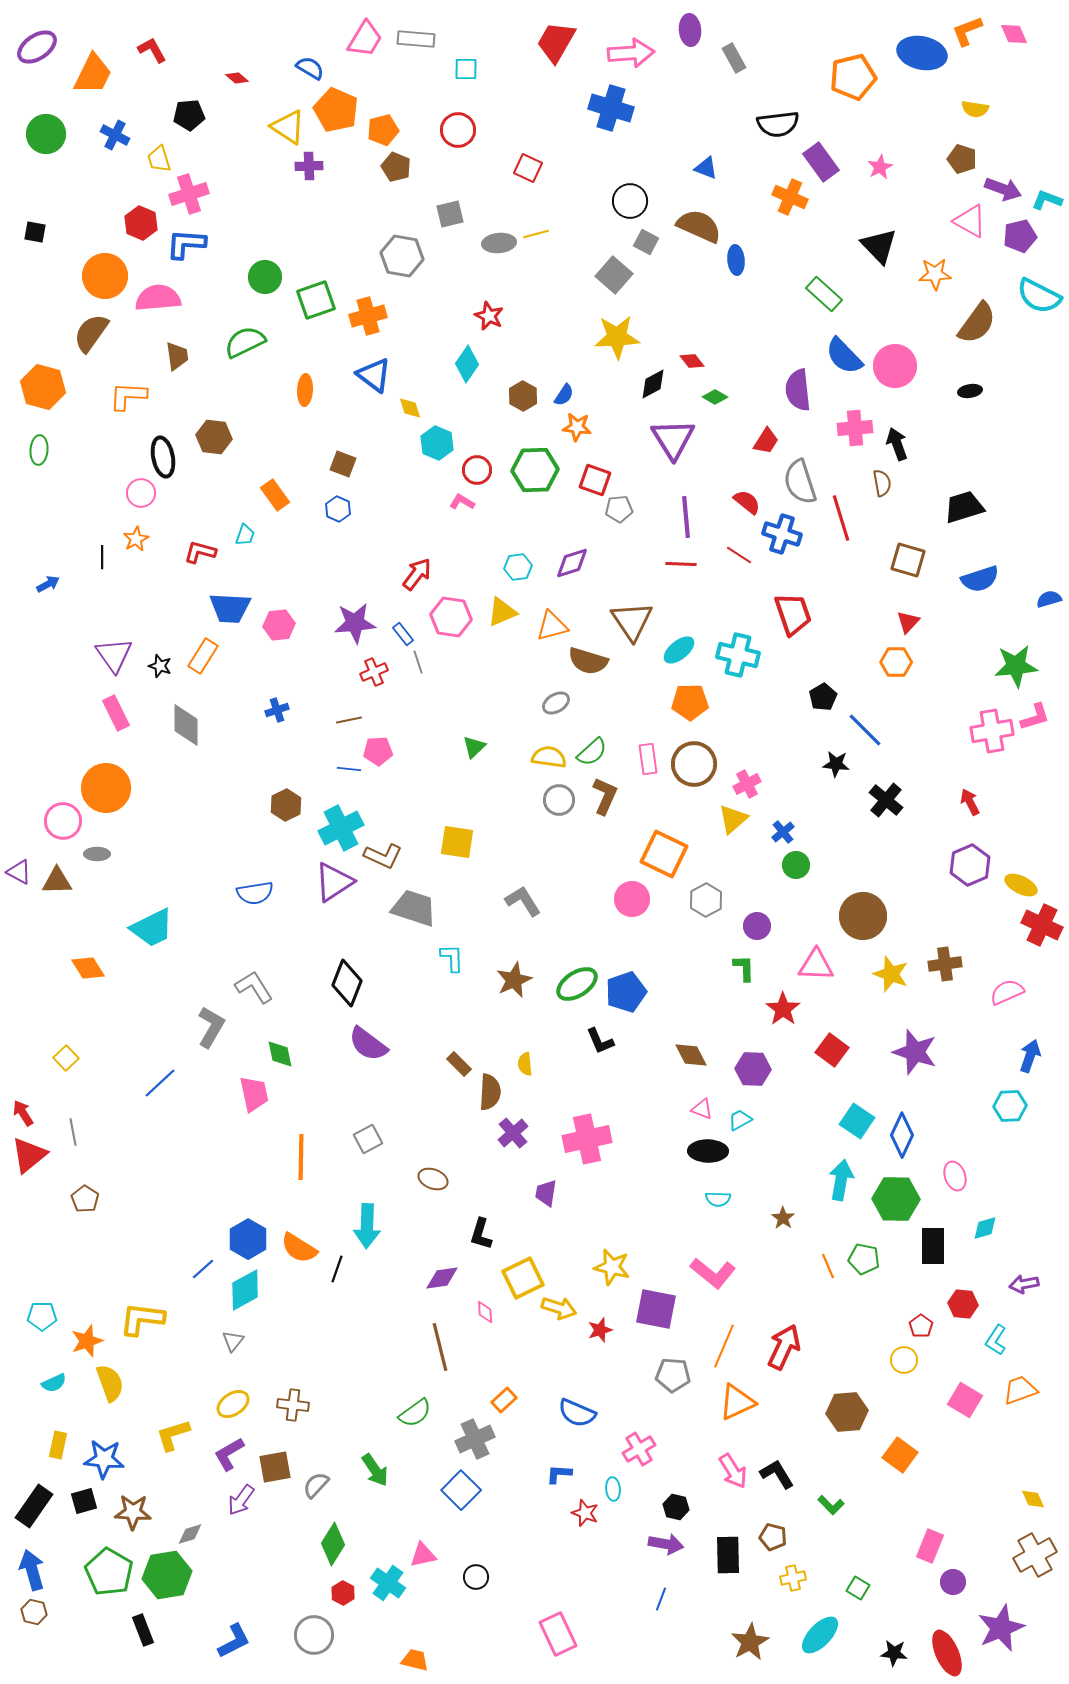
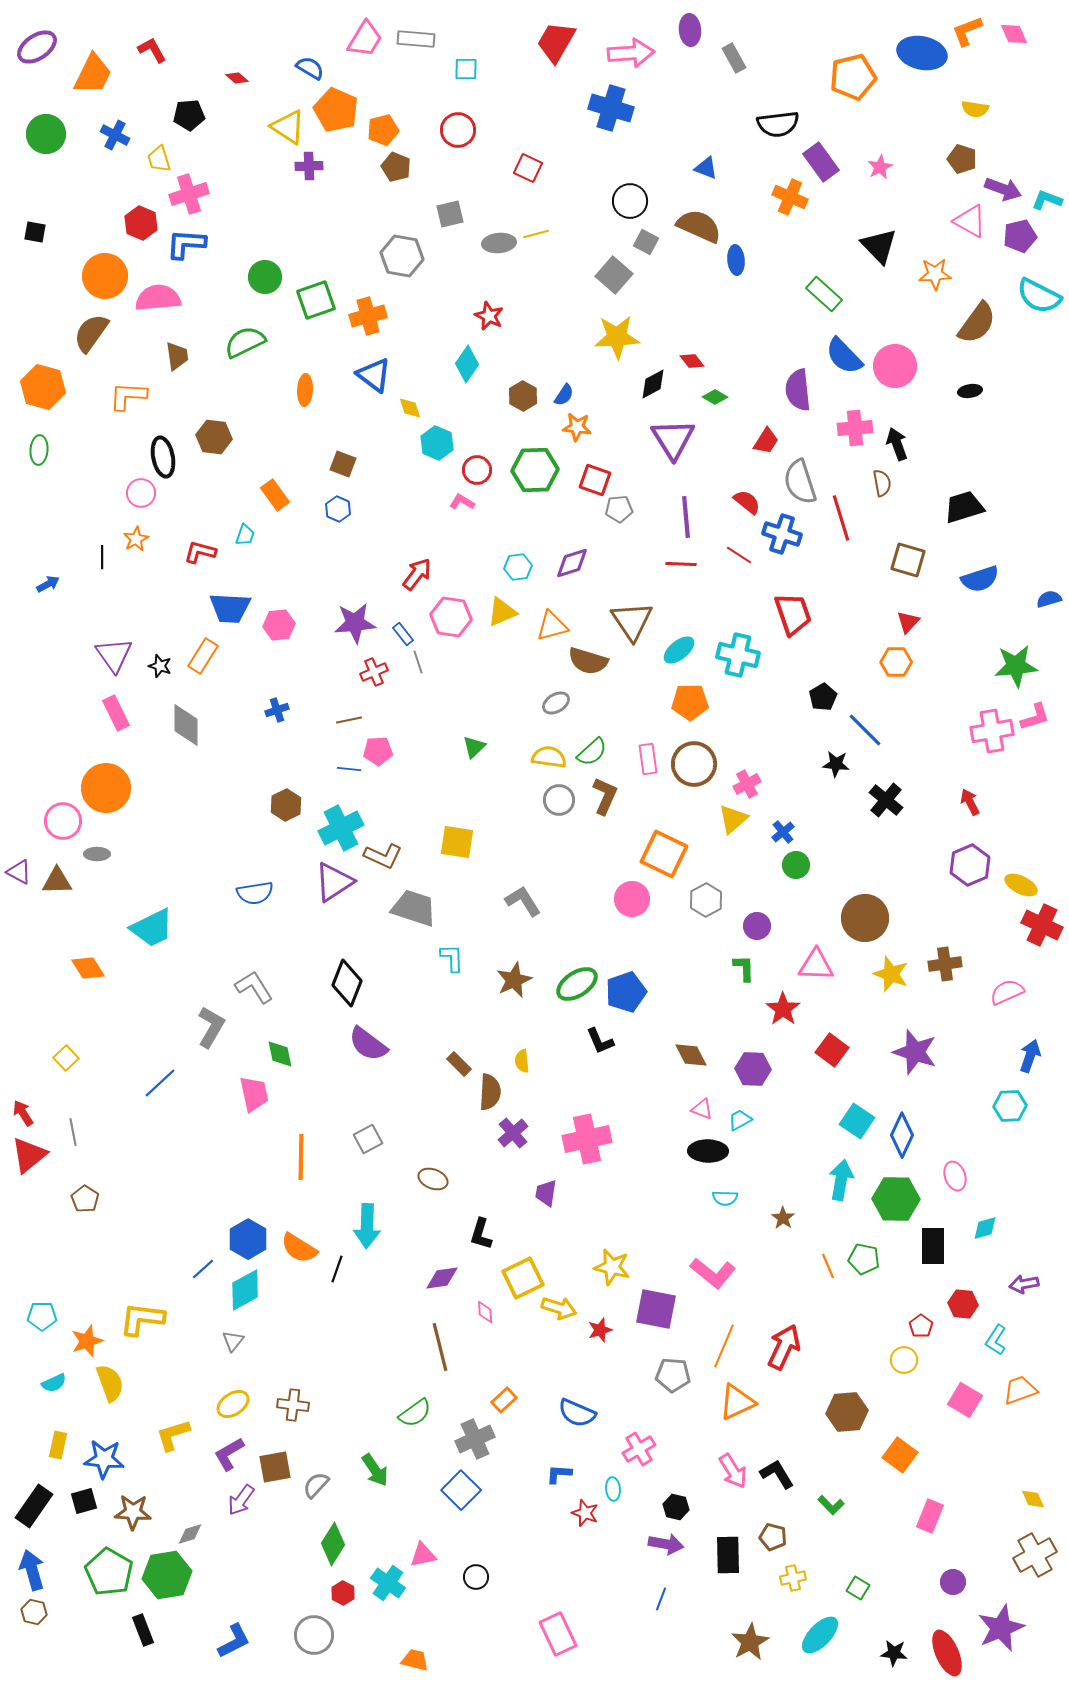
brown circle at (863, 916): moved 2 px right, 2 px down
yellow semicircle at (525, 1064): moved 3 px left, 3 px up
cyan semicircle at (718, 1199): moved 7 px right, 1 px up
pink rectangle at (930, 1546): moved 30 px up
